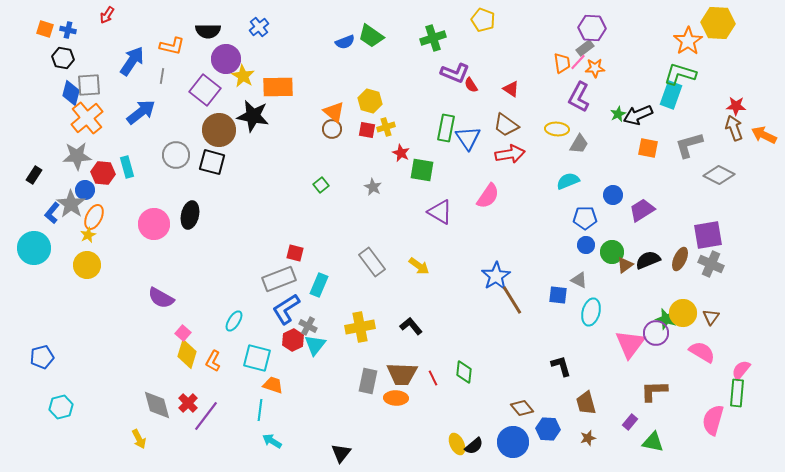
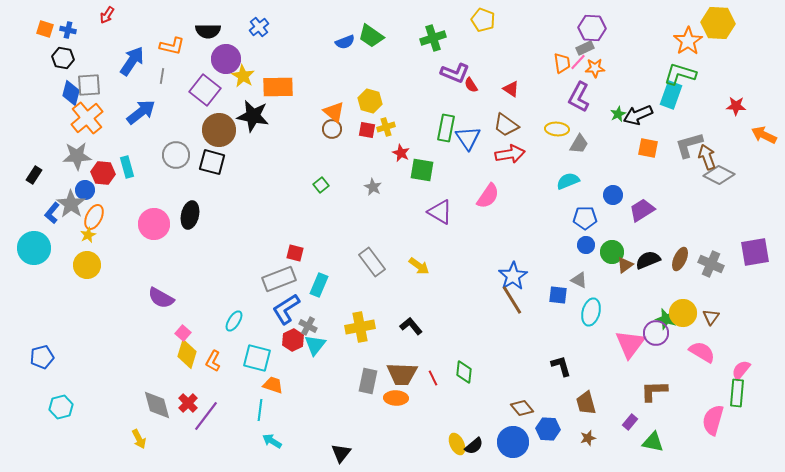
gray rectangle at (585, 48): rotated 12 degrees clockwise
brown arrow at (734, 128): moved 27 px left, 29 px down
purple square at (708, 235): moved 47 px right, 17 px down
blue star at (496, 276): moved 17 px right
